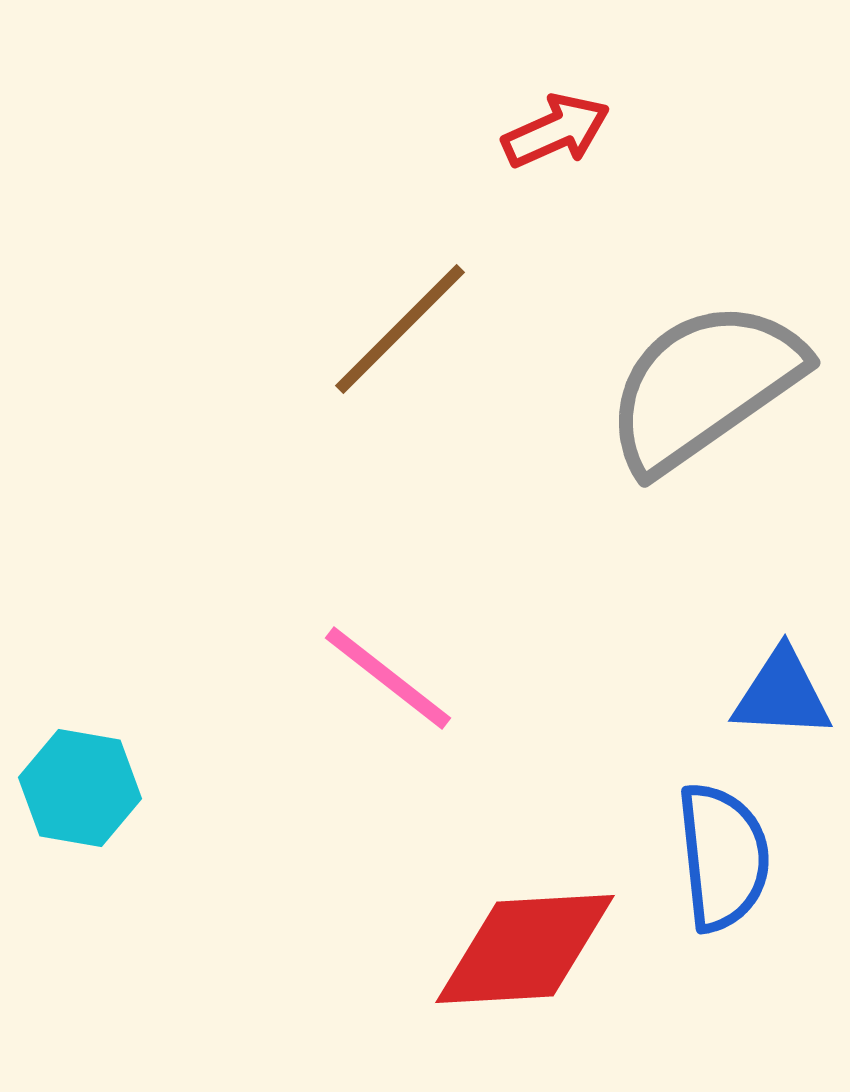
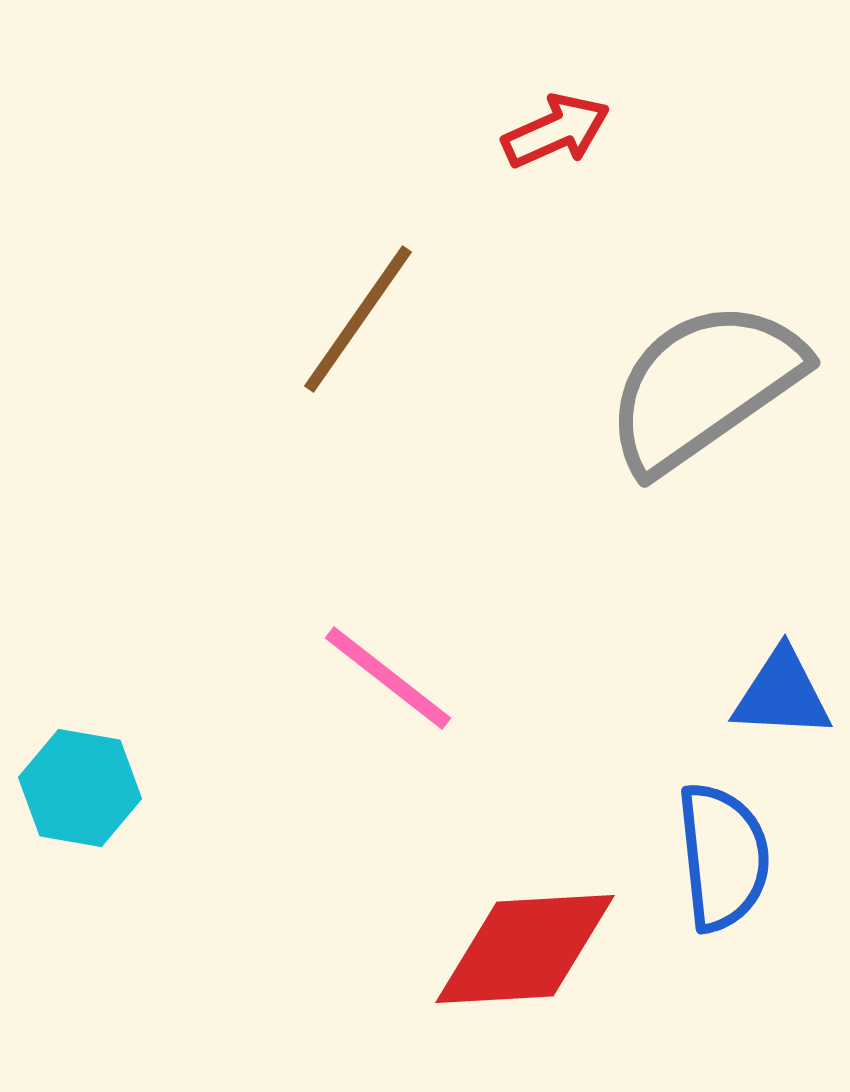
brown line: moved 42 px left, 10 px up; rotated 10 degrees counterclockwise
